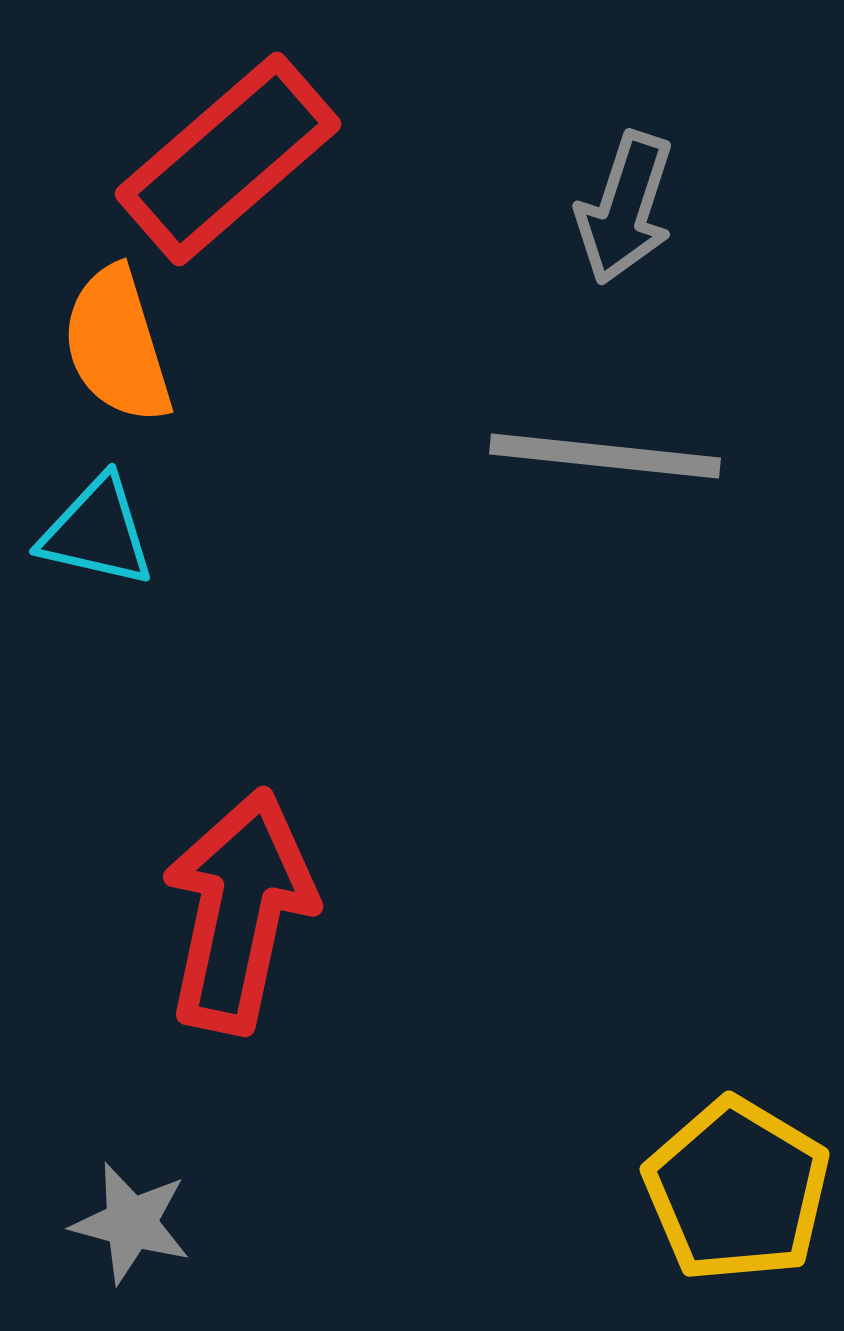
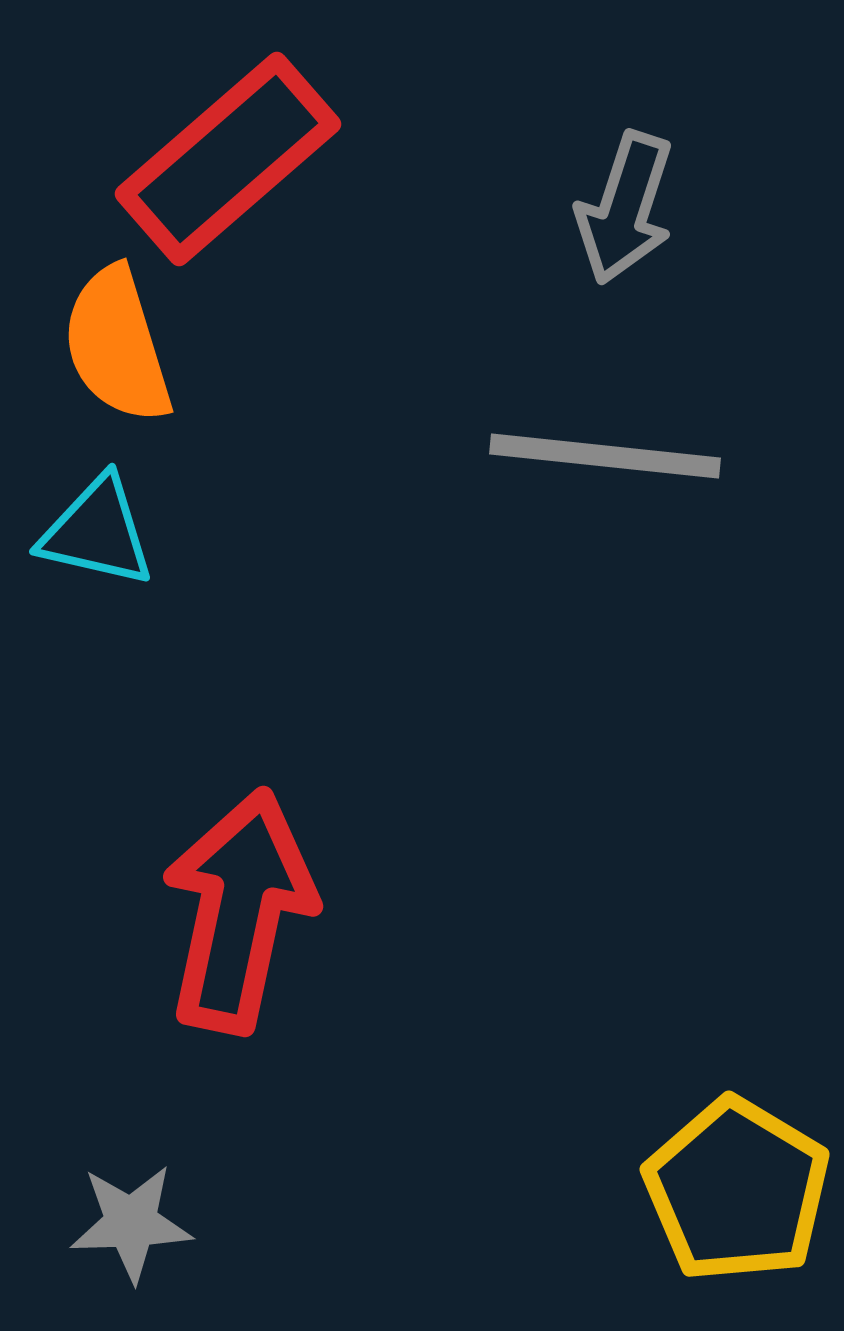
gray star: rotated 17 degrees counterclockwise
